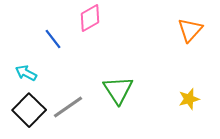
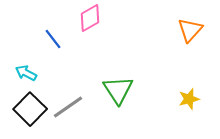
black square: moved 1 px right, 1 px up
